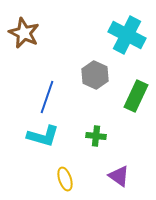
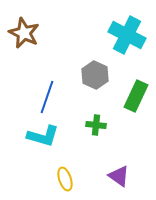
green cross: moved 11 px up
